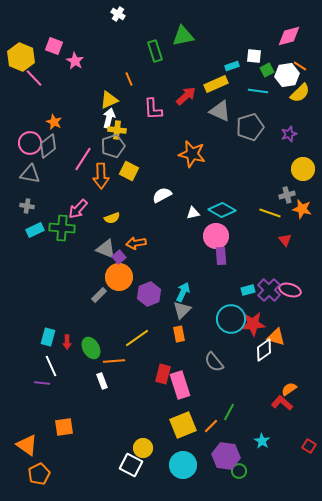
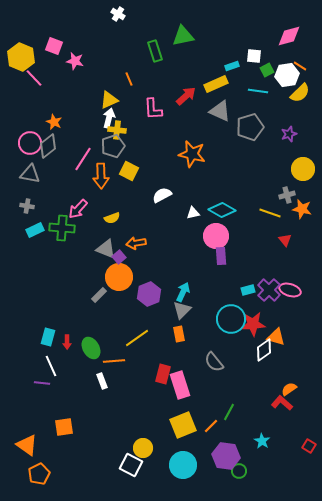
pink star at (75, 61): rotated 18 degrees counterclockwise
